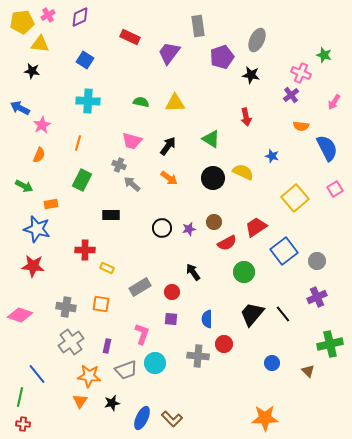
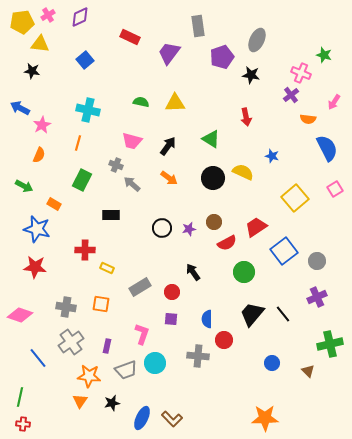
blue square at (85, 60): rotated 18 degrees clockwise
cyan cross at (88, 101): moved 9 px down; rotated 10 degrees clockwise
orange semicircle at (301, 126): moved 7 px right, 7 px up
gray cross at (119, 165): moved 3 px left
orange rectangle at (51, 204): moved 3 px right; rotated 40 degrees clockwise
red star at (33, 266): moved 2 px right, 1 px down
red circle at (224, 344): moved 4 px up
blue line at (37, 374): moved 1 px right, 16 px up
